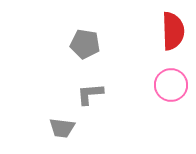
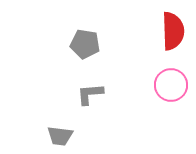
gray trapezoid: moved 2 px left, 8 px down
